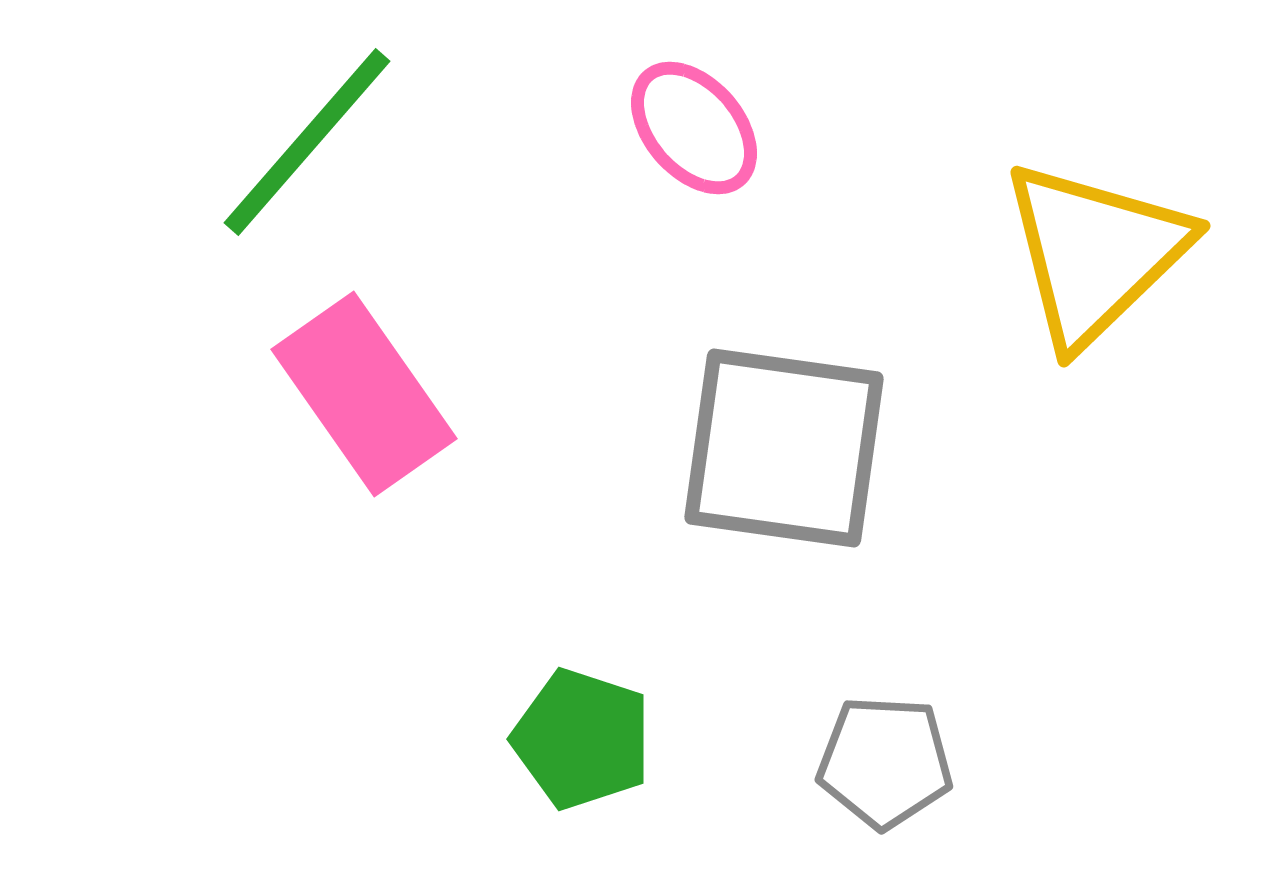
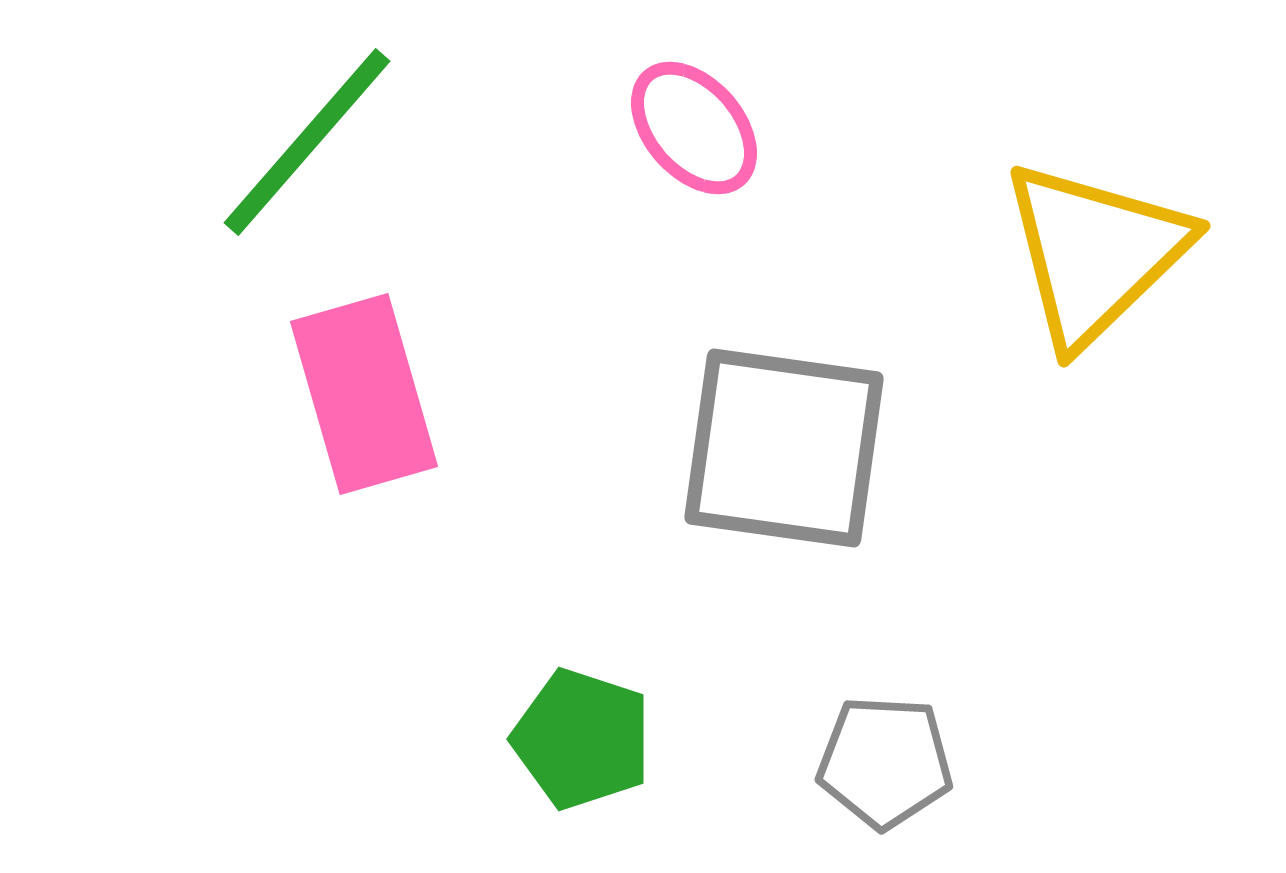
pink rectangle: rotated 19 degrees clockwise
